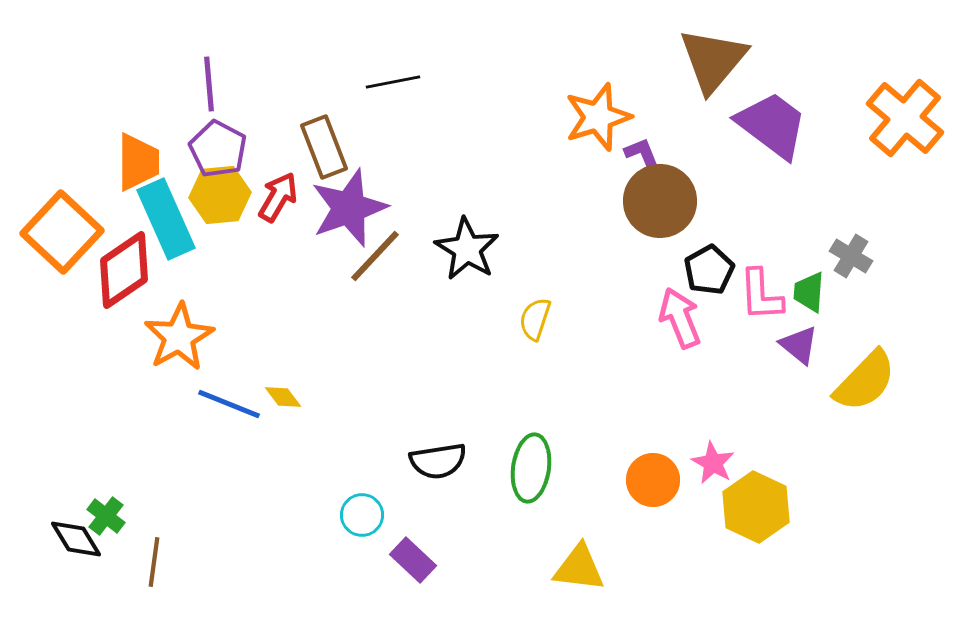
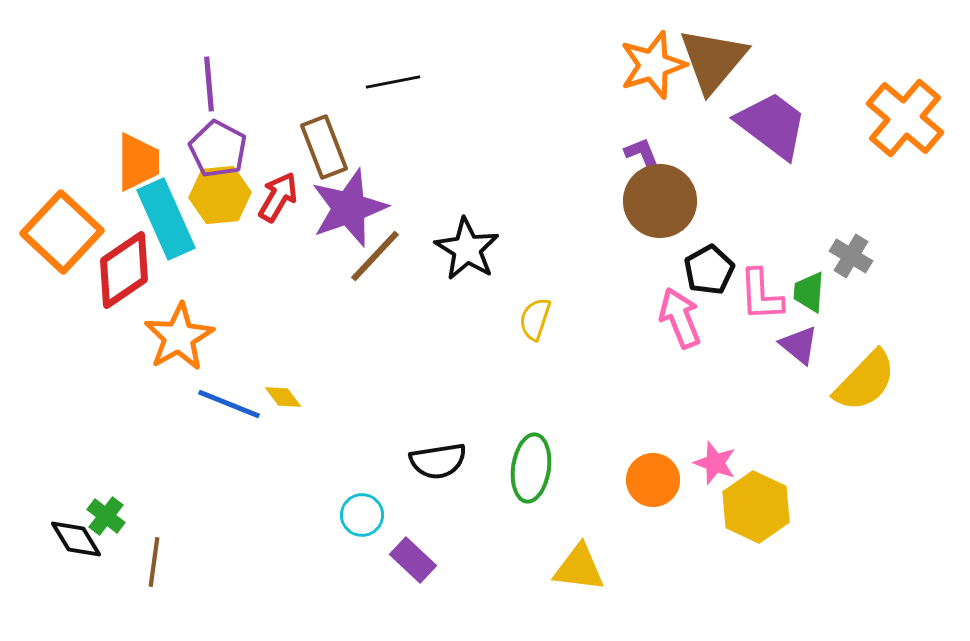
orange star at (598, 117): moved 55 px right, 52 px up
pink star at (713, 463): moved 2 px right; rotated 9 degrees counterclockwise
